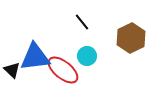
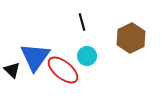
black line: rotated 24 degrees clockwise
blue triangle: rotated 48 degrees counterclockwise
